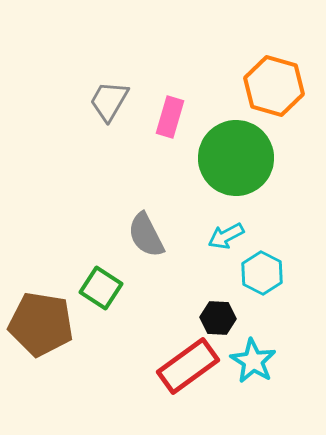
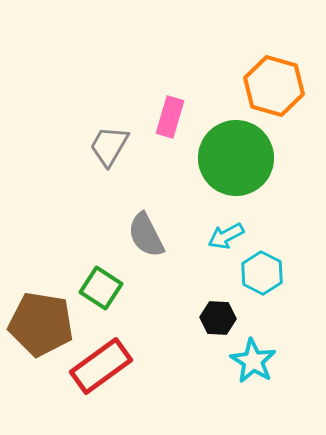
gray trapezoid: moved 45 px down
red rectangle: moved 87 px left
